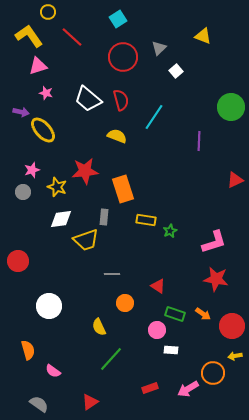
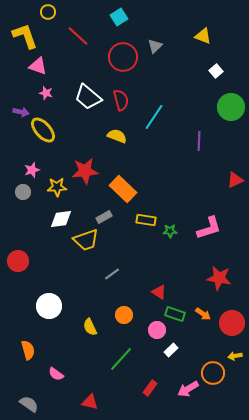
cyan square at (118, 19): moved 1 px right, 2 px up
yellow L-shape at (29, 36): moved 4 px left; rotated 16 degrees clockwise
red line at (72, 37): moved 6 px right, 1 px up
gray triangle at (159, 48): moved 4 px left, 2 px up
pink triangle at (38, 66): rotated 36 degrees clockwise
white square at (176, 71): moved 40 px right
white trapezoid at (88, 99): moved 2 px up
yellow star at (57, 187): rotated 24 degrees counterclockwise
orange rectangle at (123, 189): rotated 28 degrees counterclockwise
gray rectangle at (104, 217): rotated 56 degrees clockwise
green star at (170, 231): rotated 24 degrees clockwise
pink L-shape at (214, 242): moved 5 px left, 14 px up
gray line at (112, 274): rotated 35 degrees counterclockwise
red star at (216, 279): moved 3 px right, 1 px up
red triangle at (158, 286): moved 1 px right, 6 px down
orange circle at (125, 303): moved 1 px left, 12 px down
red circle at (232, 326): moved 3 px up
yellow semicircle at (99, 327): moved 9 px left
white rectangle at (171, 350): rotated 48 degrees counterclockwise
green line at (111, 359): moved 10 px right
pink semicircle at (53, 371): moved 3 px right, 3 px down
red rectangle at (150, 388): rotated 35 degrees counterclockwise
red triangle at (90, 402): rotated 48 degrees clockwise
gray semicircle at (39, 404): moved 10 px left
